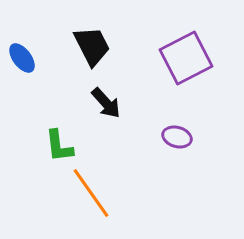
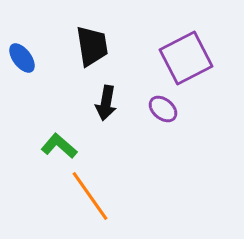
black trapezoid: rotated 18 degrees clockwise
black arrow: rotated 52 degrees clockwise
purple ellipse: moved 14 px left, 28 px up; rotated 24 degrees clockwise
green L-shape: rotated 138 degrees clockwise
orange line: moved 1 px left, 3 px down
